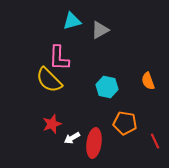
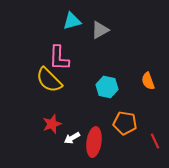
red ellipse: moved 1 px up
